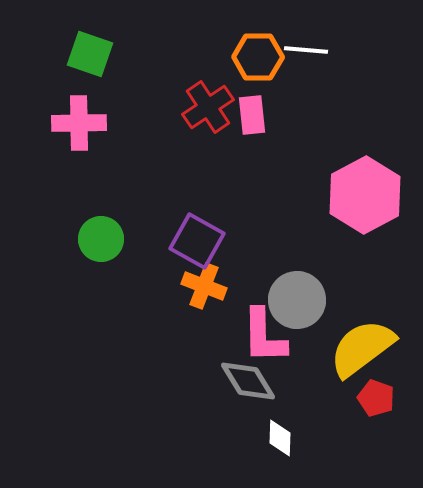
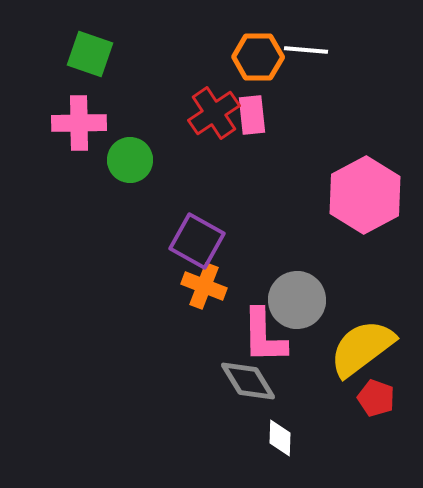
red cross: moved 6 px right, 6 px down
green circle: moved 29 px right, 79 px up
